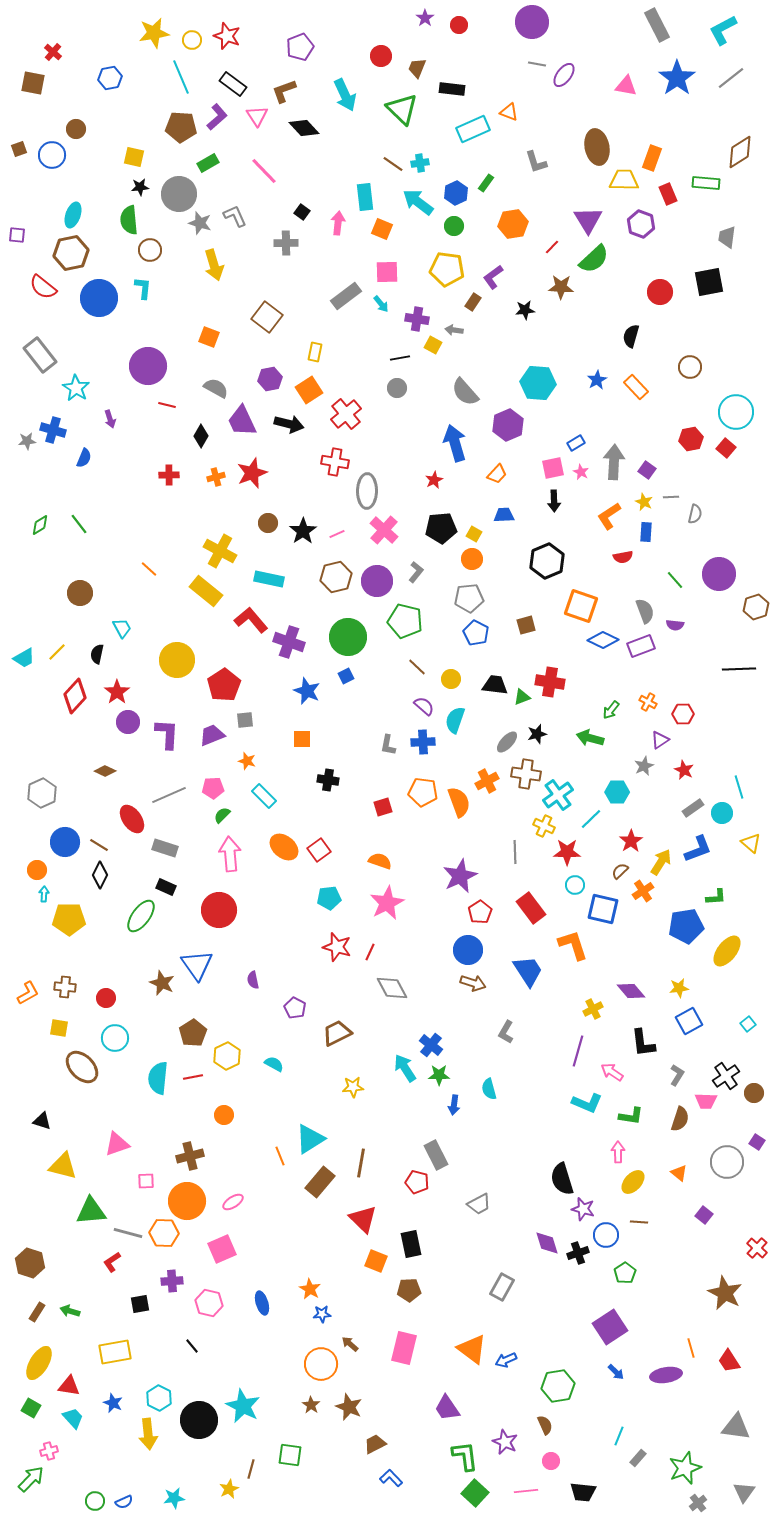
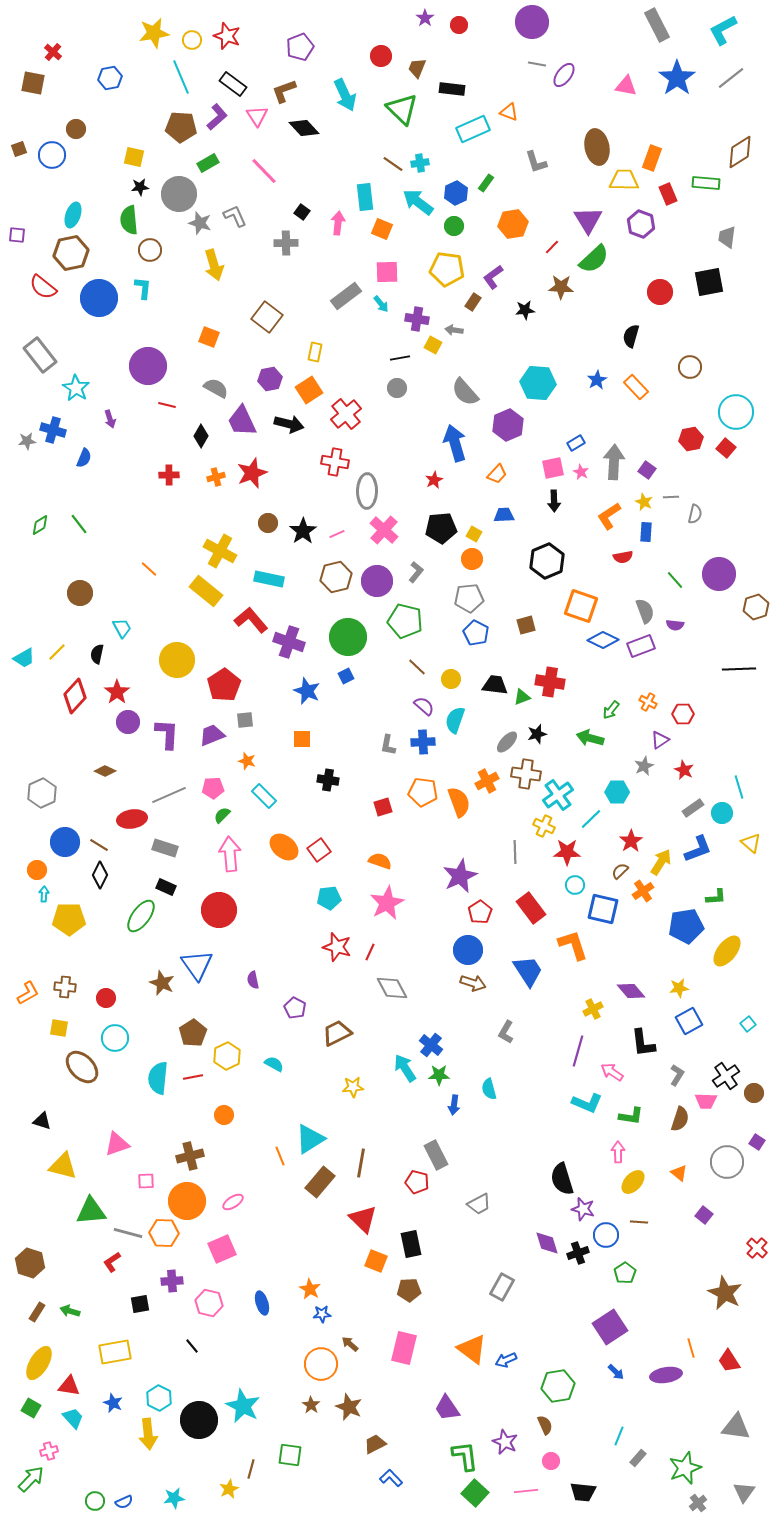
red ellipse at (132, 819): rotated 64 degrees counterclockwise
